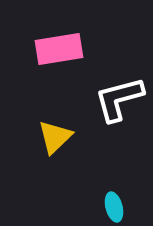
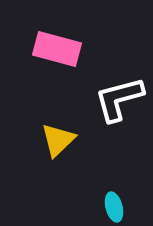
pink rectangle: moved 2 px left; rotated 24 degrees clockwise
yellow triangle: moved 3 px right, 3 px down
